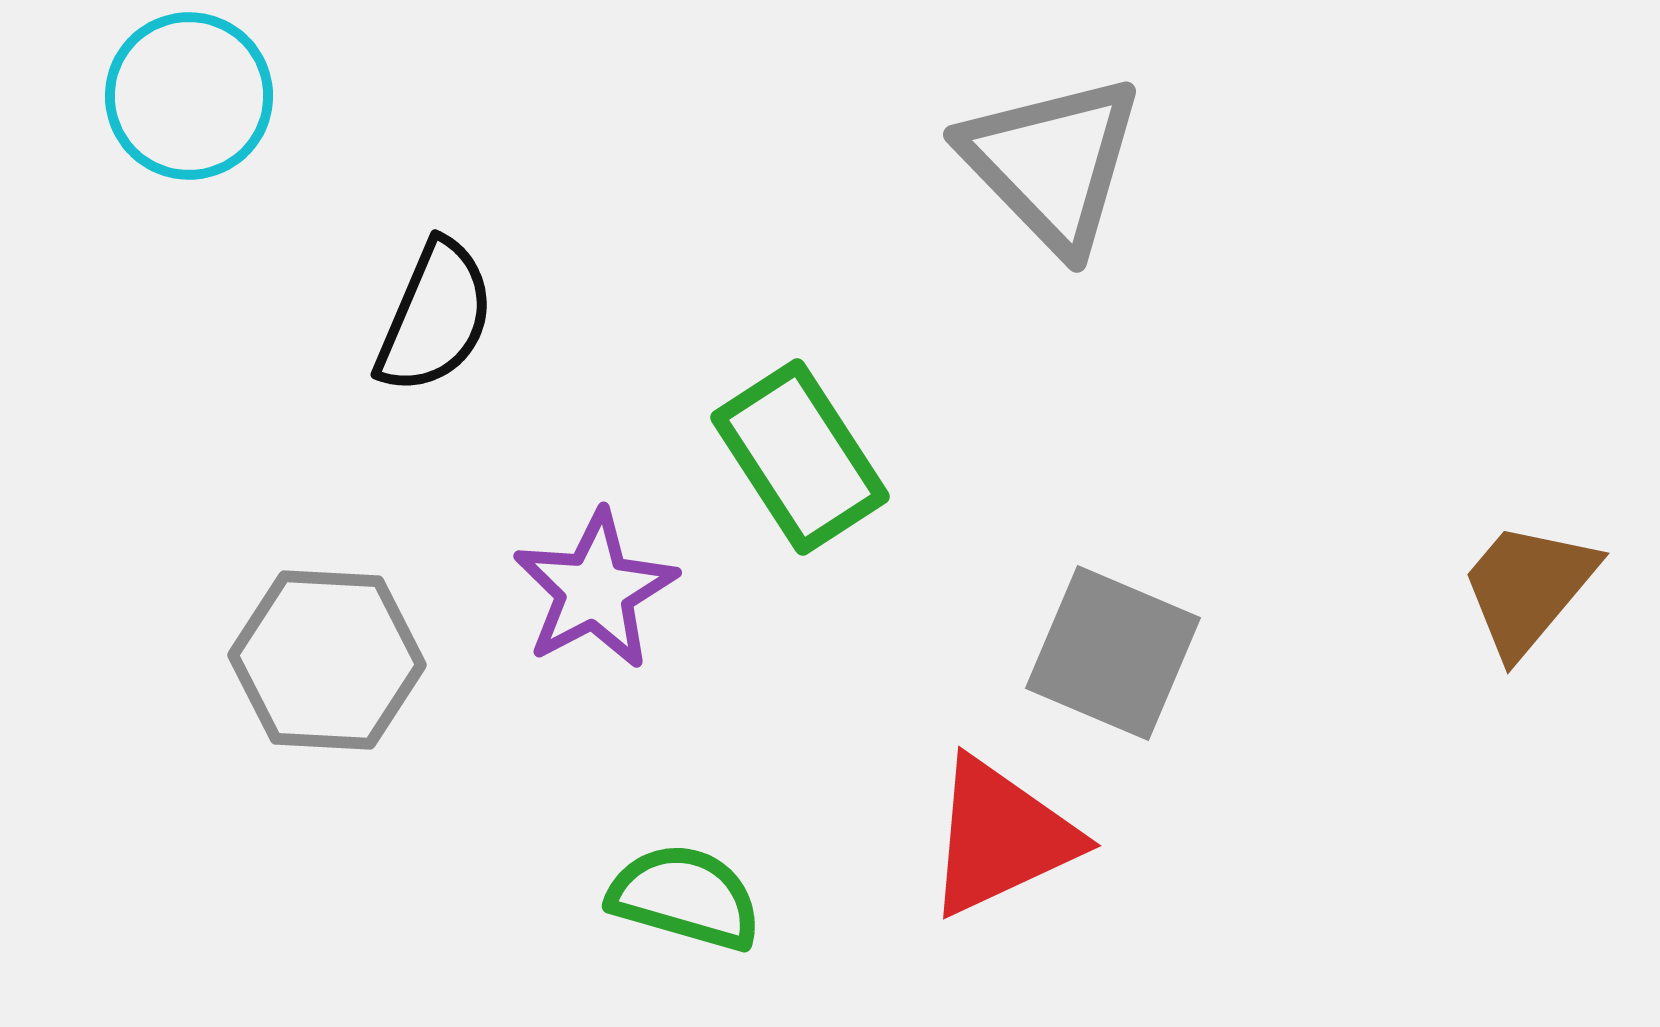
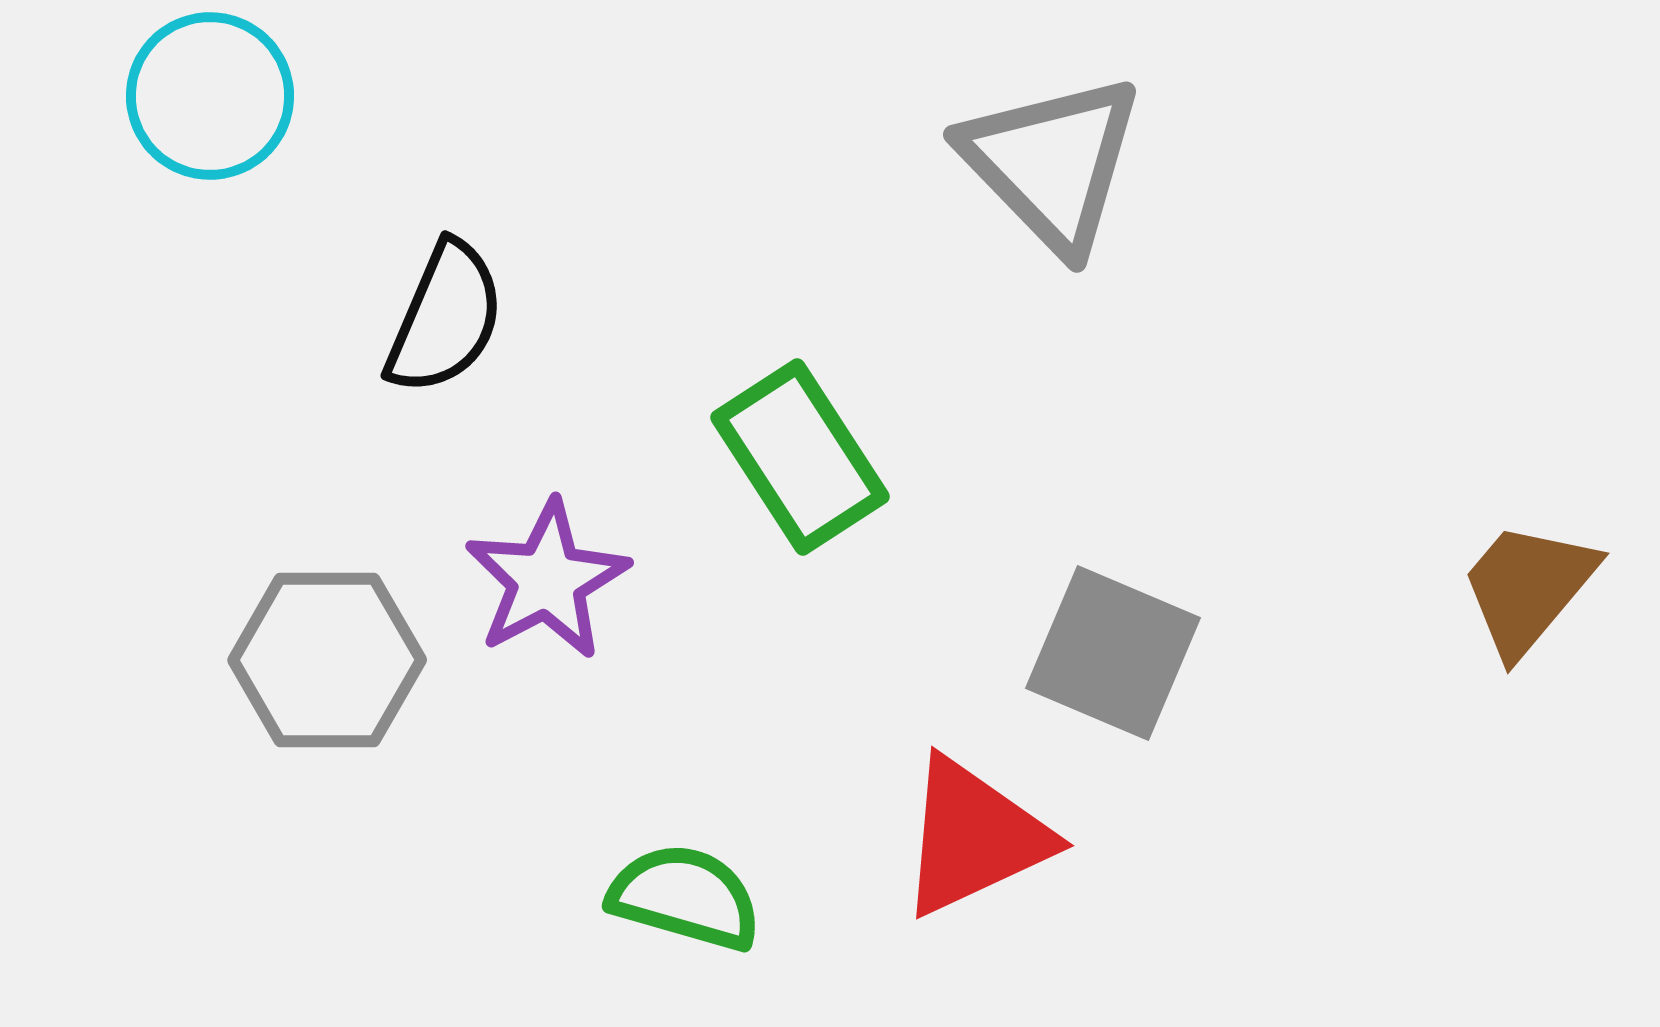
cyan circle: moved 21 px right
black semicircle: moved 10 px right, 1 px down
purple star: moved 48 px left, 10 px up
gray hexagon: rotated 3 degrees counterclockwise
red triangle: moved 27 px left
